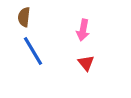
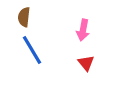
blue line: moved 1 px left, 1 px up
